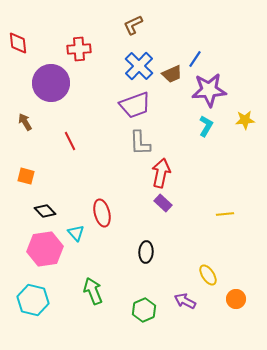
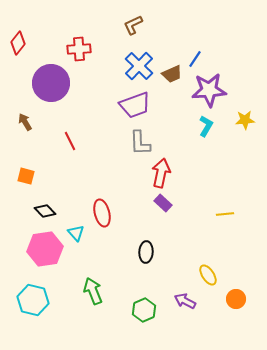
red diamond: rotated 45 degrees clockwise
